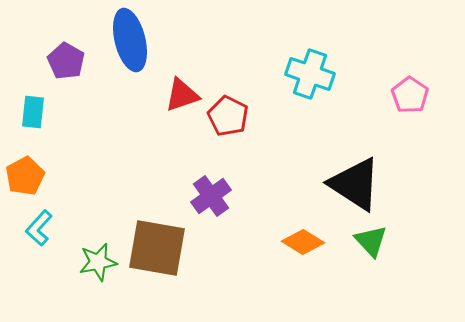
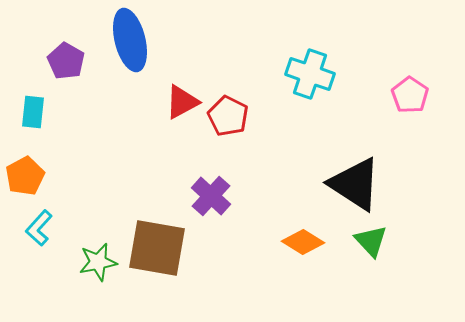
red triangle: moved 7 px down; rotated 9 degrees counterclockwise
purple cross: rotated 12 degrees counterclockwise
